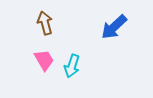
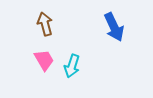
brown arrow: moved 1 px down
blue arrow: rotated 72 degrees counterclockwise
